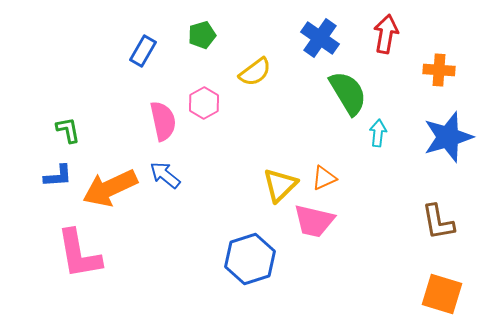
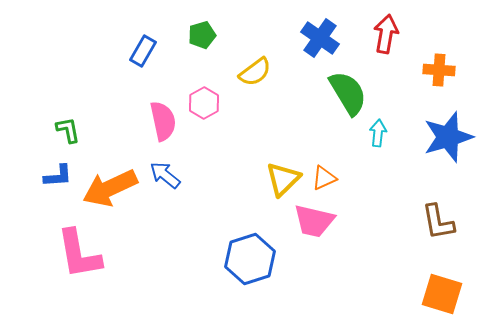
yellow triangle: moved 3 px right, 6 px up
